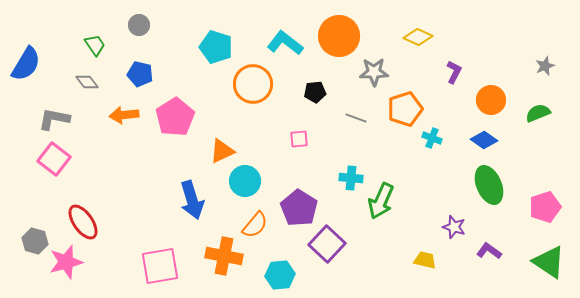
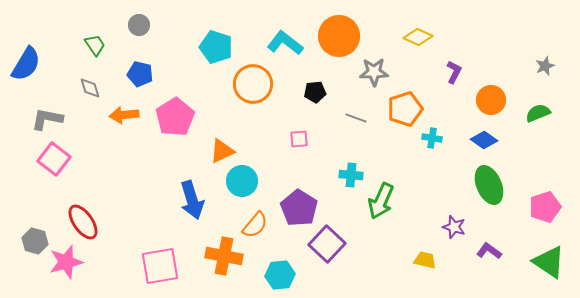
gray diamond at (87, 82): moved 3 px right, 6 px down; rotated 20 degrees clockwise
gray L-shape at (54, 119): moved 7 px left
cyan cross at (432, 138): rotated 12 degrees counterclockwise
cyan cross at (351, 178): moved 3 px up
cyan circle at (245, 181): moved 3 px left
